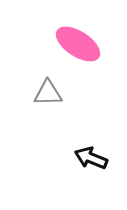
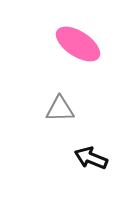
gray triangle: moved 12 px right, 16 px down
